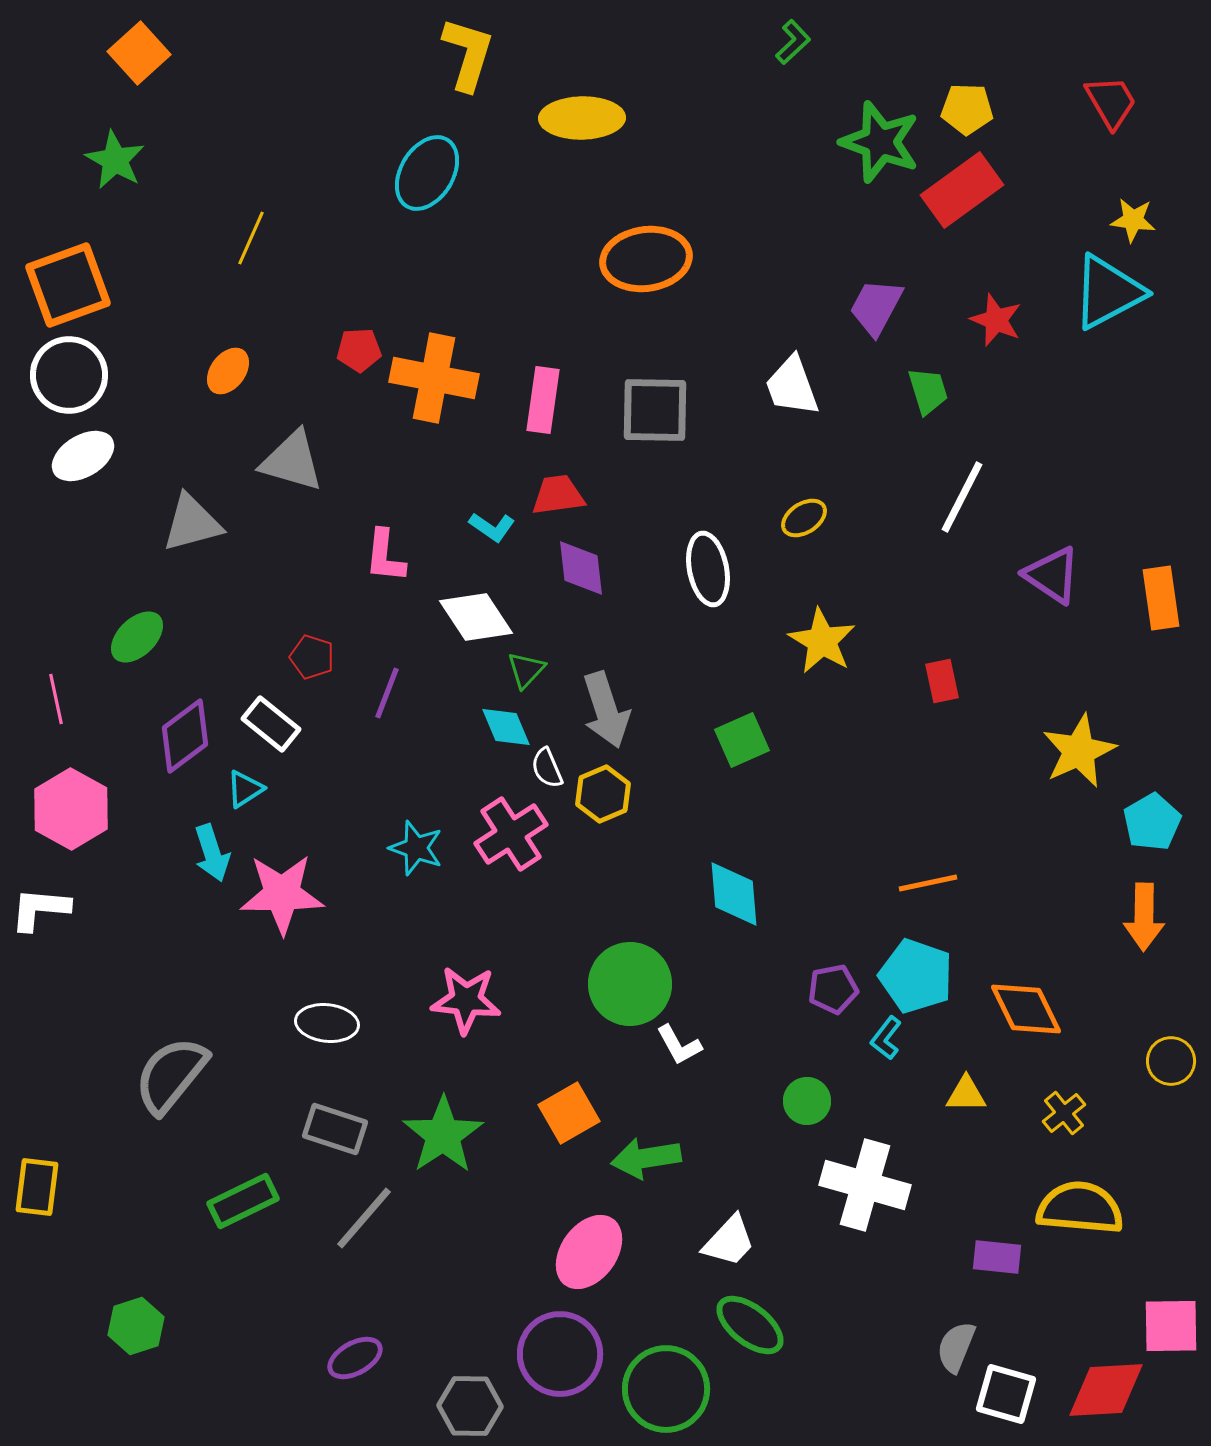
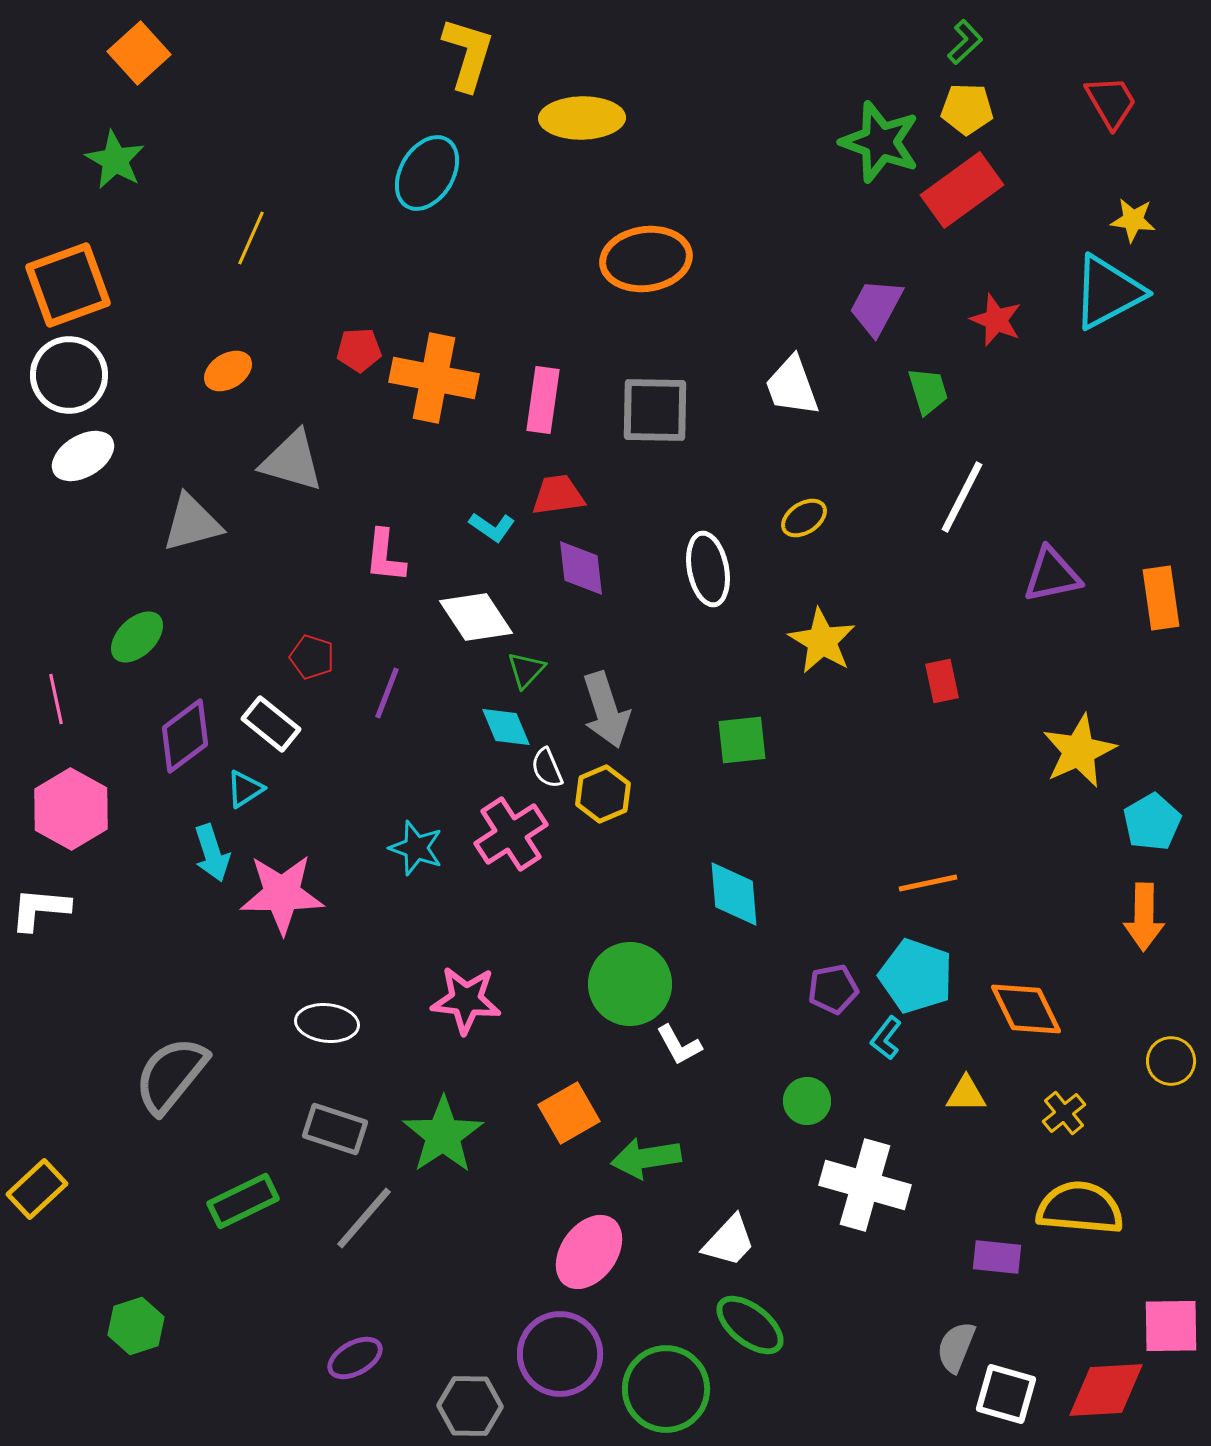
green L-shape at (793, 42): moved 172 px right
orange ellipse at (228, 371): rotated 21 degrees clockwise
purple triangle at (1052, 575): rotated 46 degrees counterclockwise
green square at (742, 740): rotated 18 degrees clockwise
yellow rectangle at (37, 1187): moved 2 px down; rotated 40 degrees clockwise
